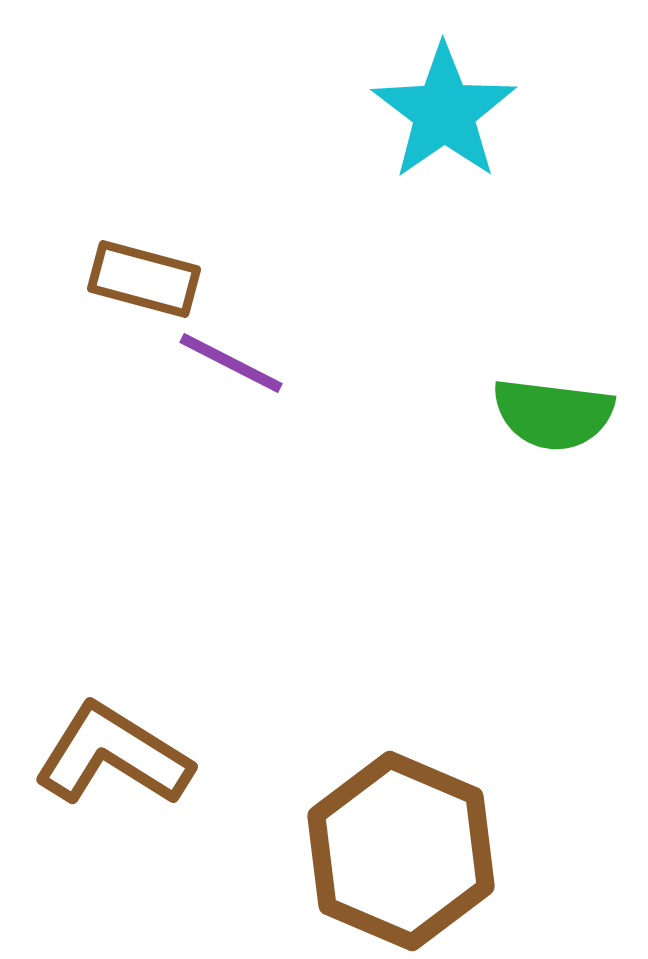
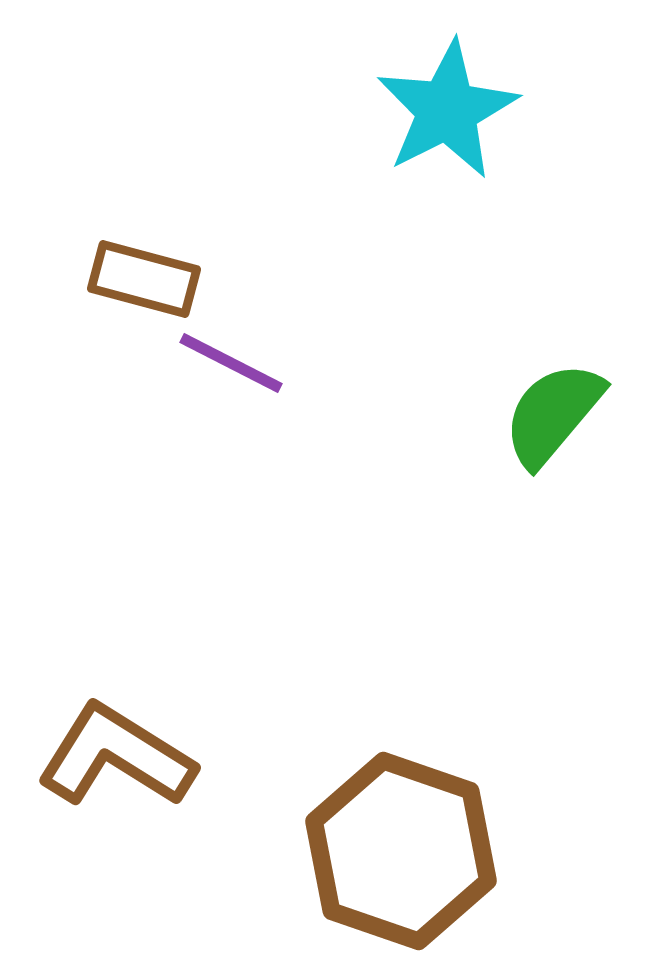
cyan star: moved 3 px right, 2 px up; rotated 8 degrees clockwise
green semicircle: rotated 123 degrees clockwise
brown L-shape: moved 3 px right, 1 px down
brown hexagon: rotated 4 degrees counterclockwise
